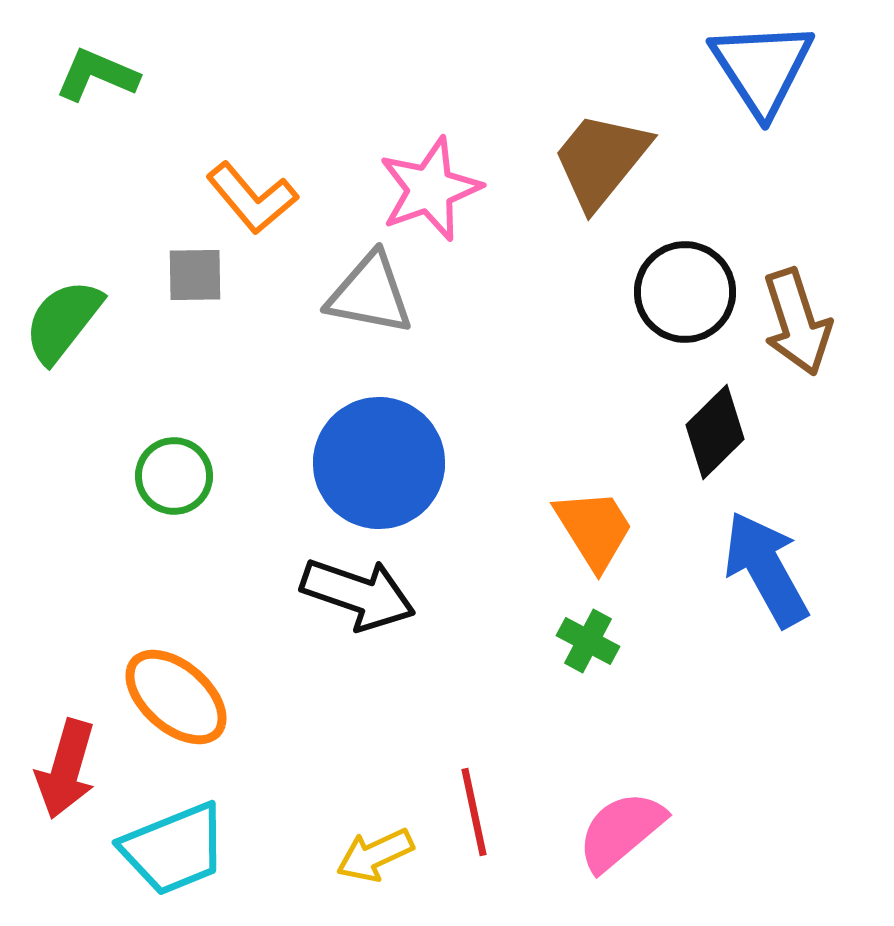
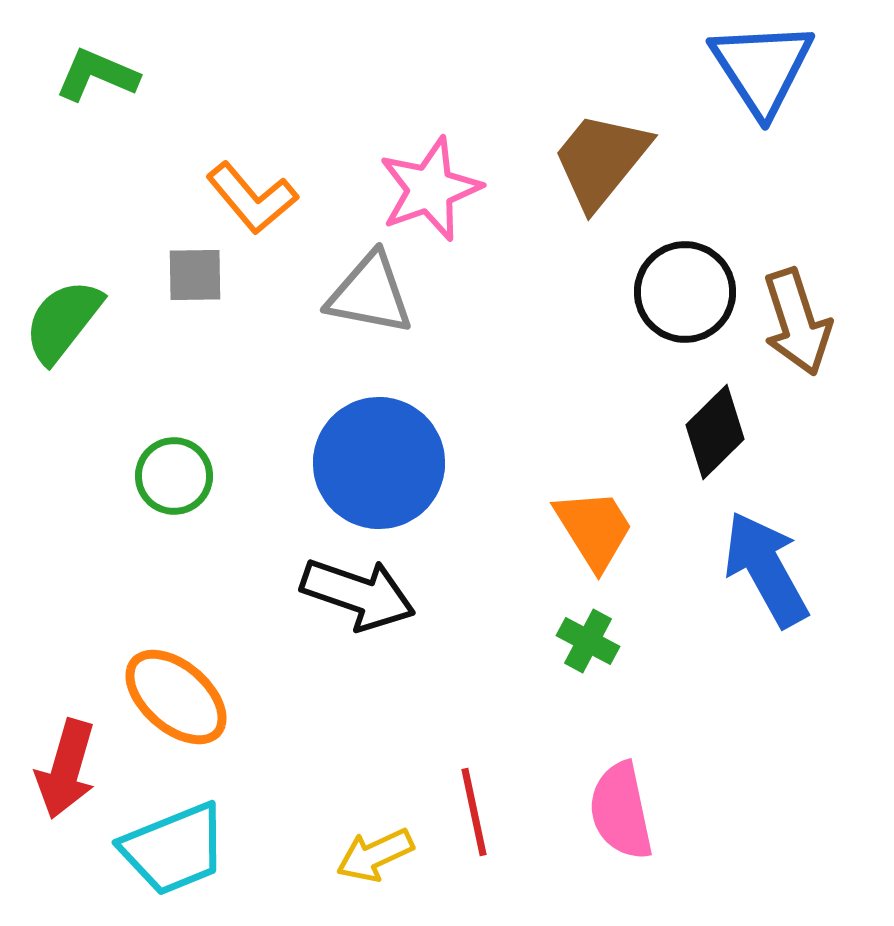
pink semicircle: moved 20 px up; rotated 62 degrees counterclockwise
